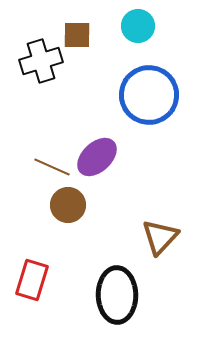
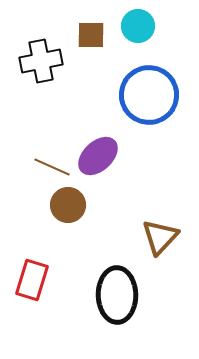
brown square: moved 14 px right
black cross: rotated 6 degrees clockwise
purple ellipse: moved 1 px right, 1 px up
